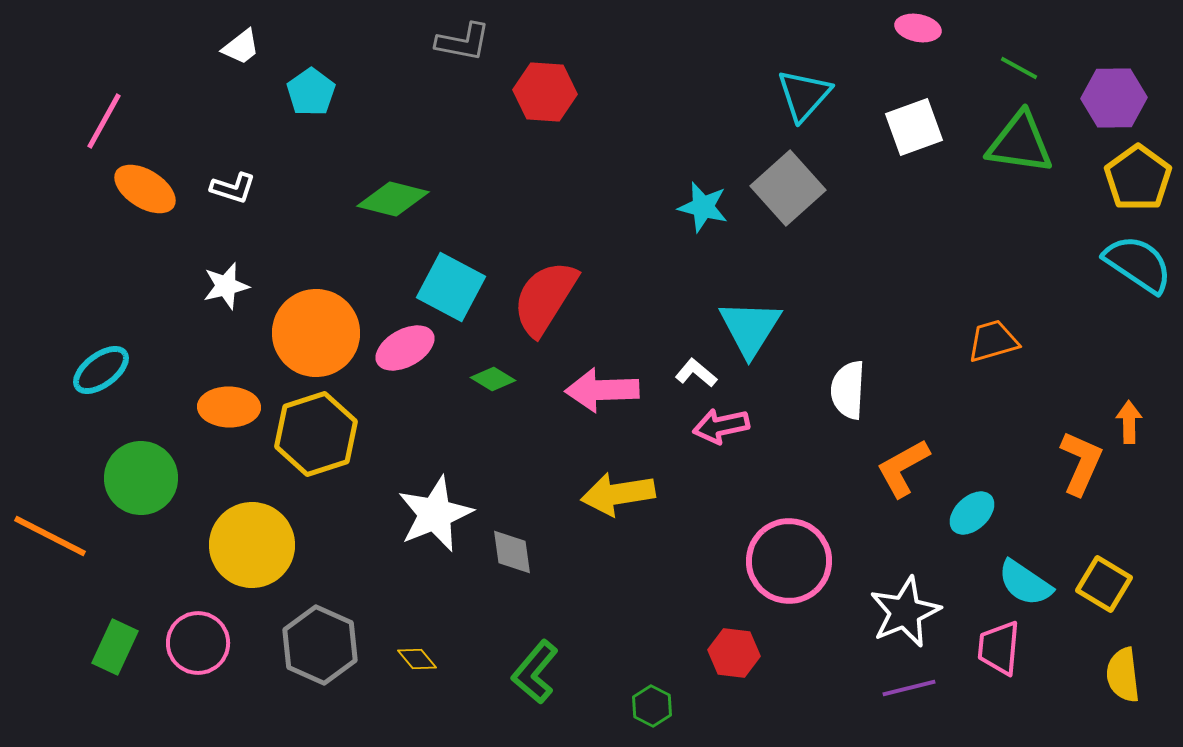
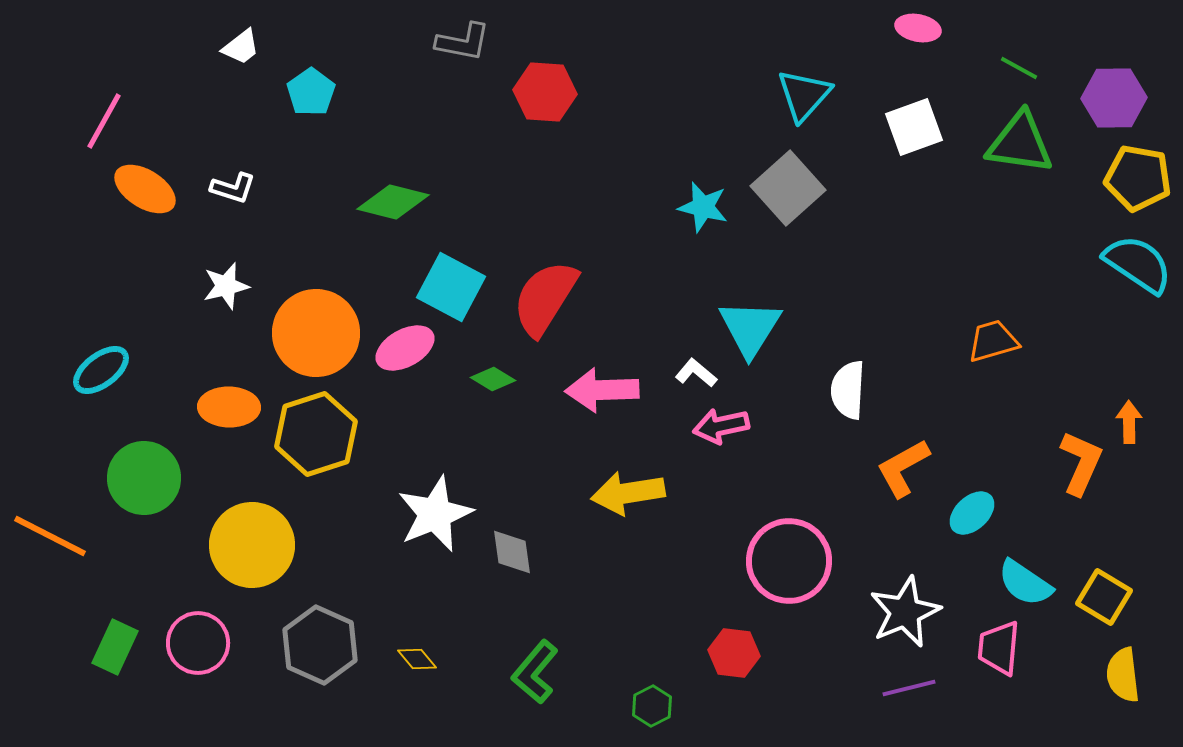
yellow pentagon at (1138, 178): rotated 26 degrees counterclockwise
green diamond at (393, 199): moved 3 px down
green circle at (141, 478): moved 3 px right
yellow arrow at (618, 494): moved 10 px right, 1 px up
yellow square at (1104, 584): moved 13 px down
green hexagon at (652, 706): rotated 6 degrees clockwise
